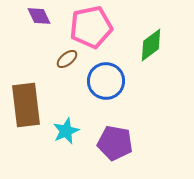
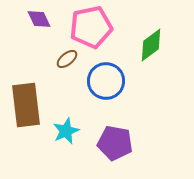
purple diamond: moved 3 px down
